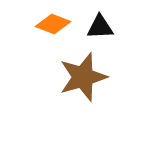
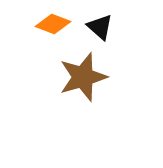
black triangle: rotated 44 degrees clockwise
